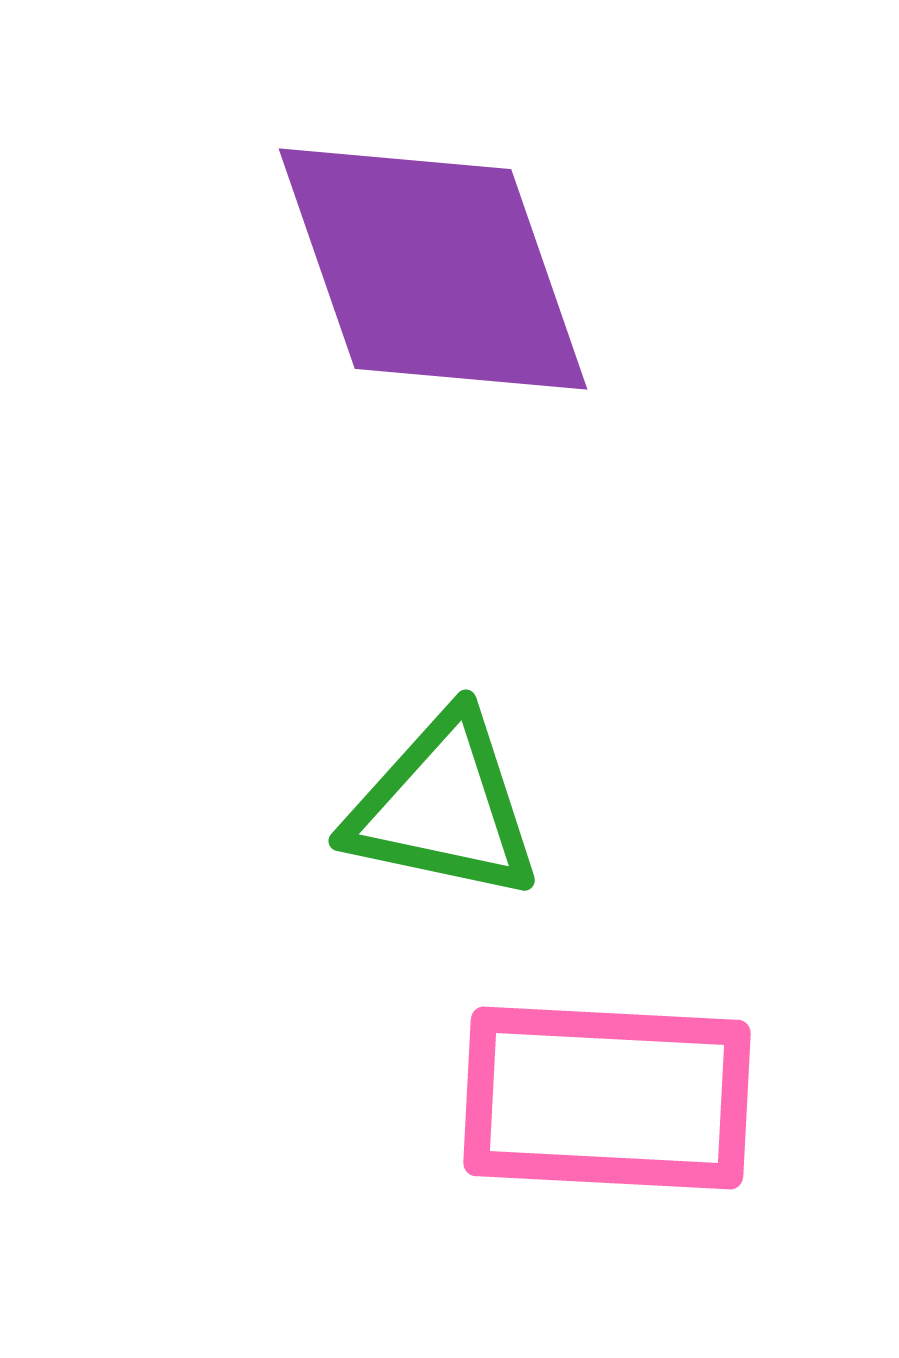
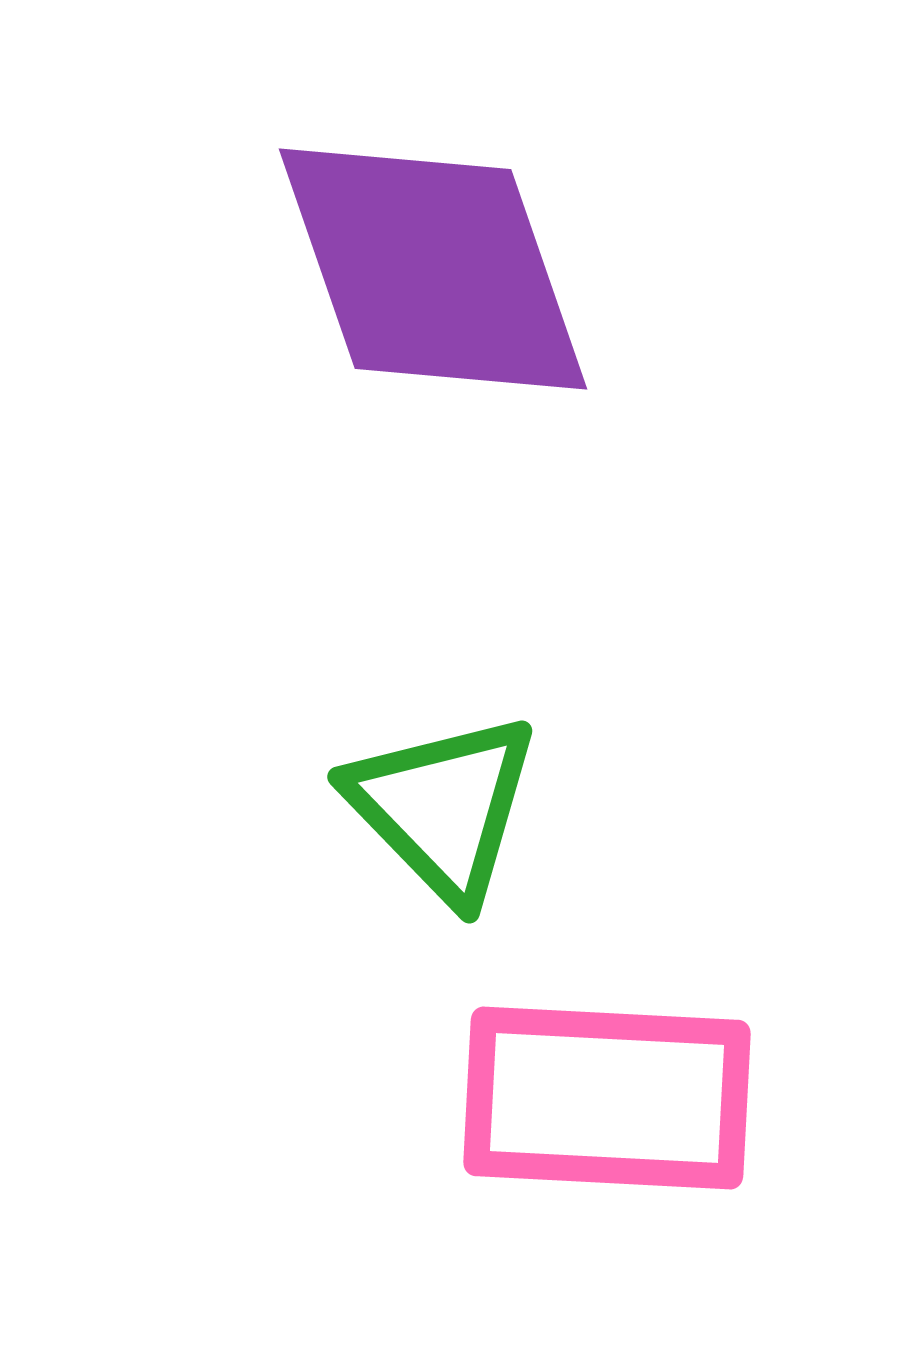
green triangle: rotated 34 degrees clockwise
